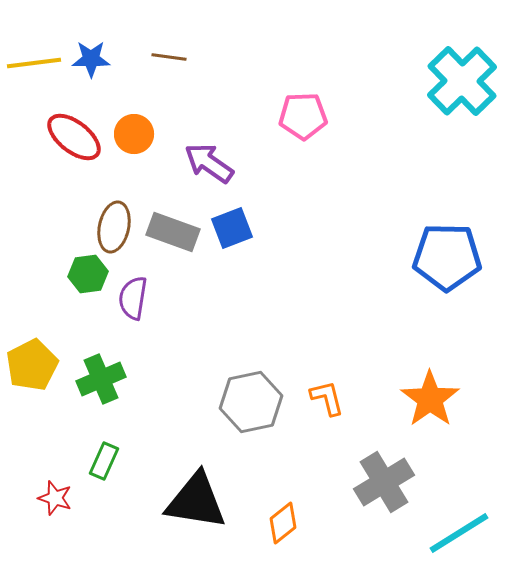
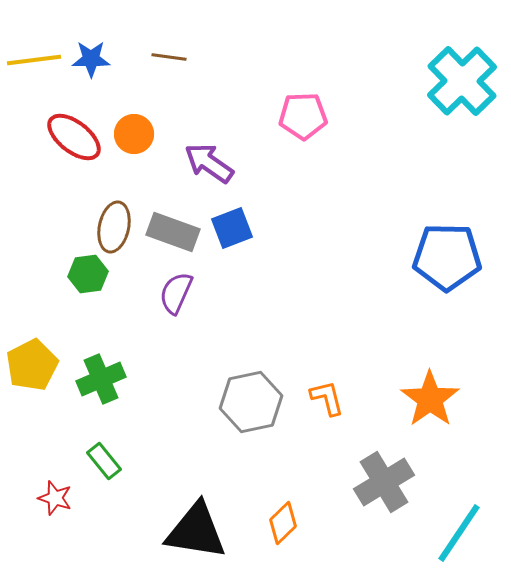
yellow line: moved 3 px up
purple semicircle: moved 43 px right, 5 px up; rotated 15 degrees clockwise
green rectangle: rotated 63 degrees counterclockwise
black triangle: moved 30 px down
orange diamond: rotated 6 degrees counterclockwise
cyan line: rotated 24 degrees counterclockwise
